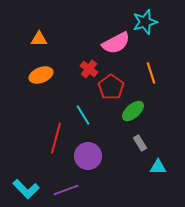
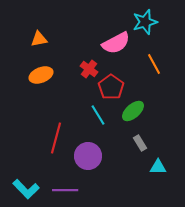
orange triangle: rotated 12 degrees counterclockwise
orange line: moved 3 px right, 9 px up; rotated 10 degrees counterclockwise
cyan line: moved 15 px right
purple line: moved 1 px left; rotated 20 degrees clockwise
